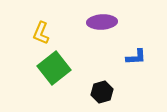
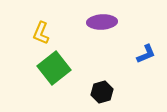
blue L-shape: moved 10 px right, 3 px up; rotated 20 degrees counterclockwise
